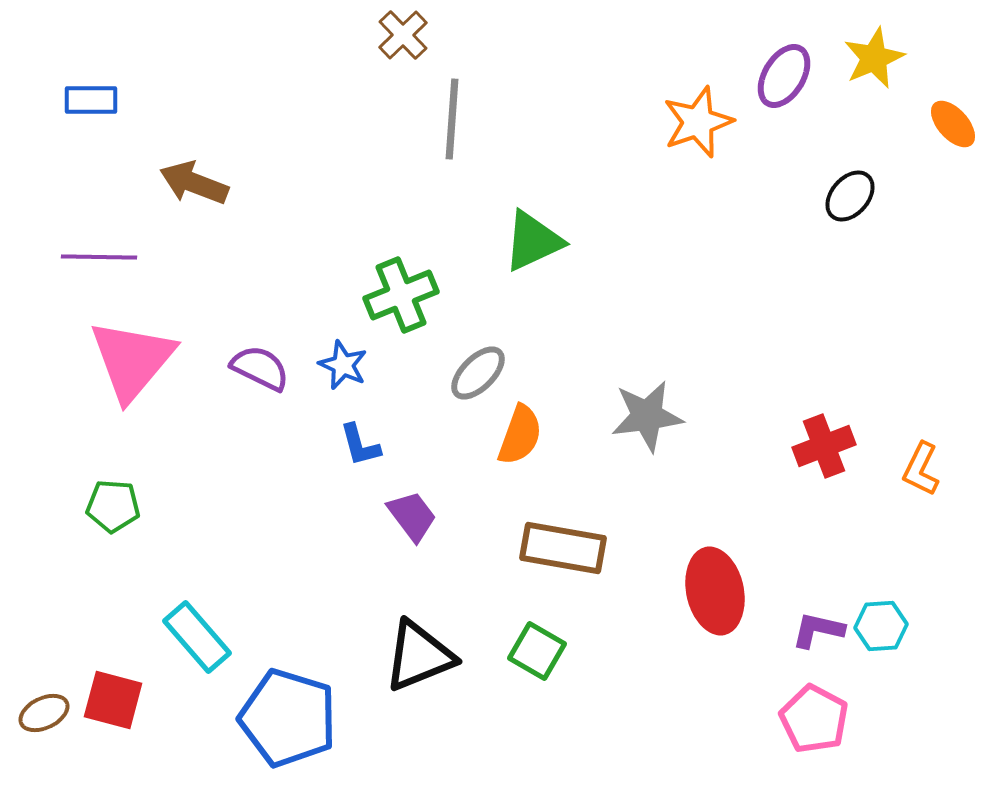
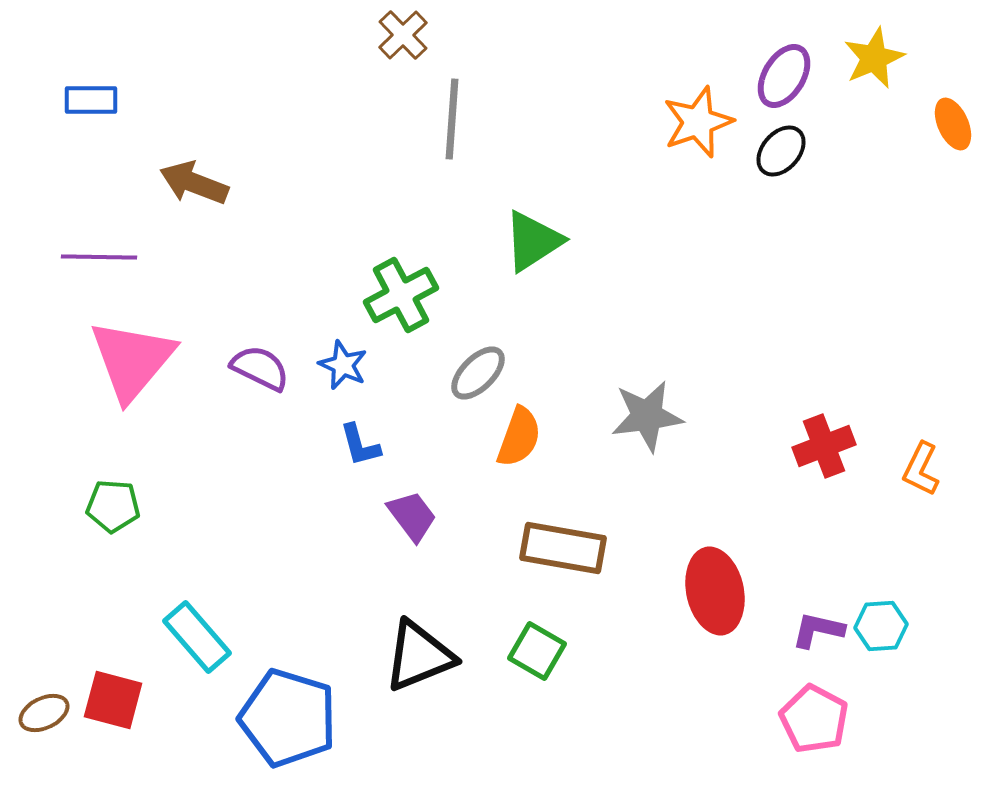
orange ellipse: rotated 18 degrees clockwise
black ellipse: moved 69 px left, 45 px up
green triangle: rotated 8 degrees counterclockwise
green cross: rotated 6 degrees counterclockwise
orange semicircle: moved 1 px left, 2 px down
